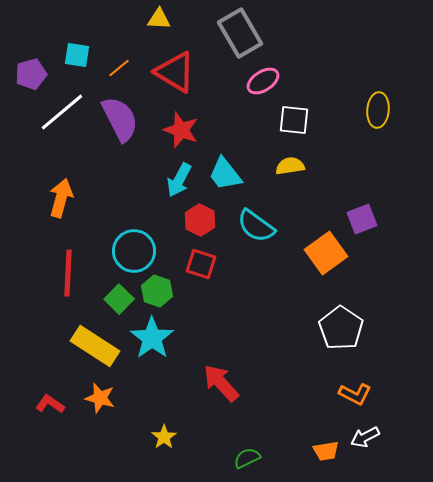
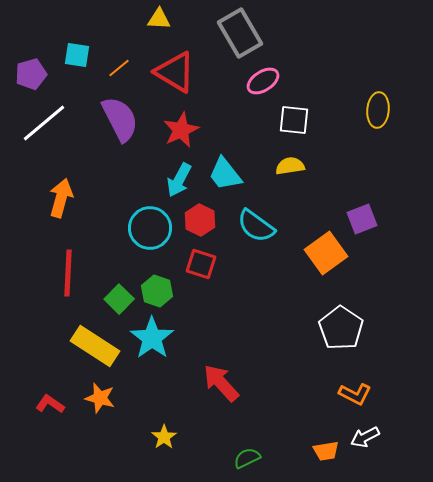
white line: moved 18 px left, 11 px down
red star: rotated 27 degrees clockwise
cyan circle: moved 16 px right, 23 px up
